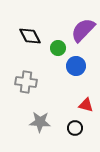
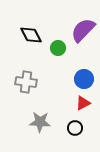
black diamond: moved 1 px right, 1 px up
blue circle: moved 8 px right, 13 px down
red triangle: moved 3 px left, 2 px up; rotated 42 degrees counterclockwise
